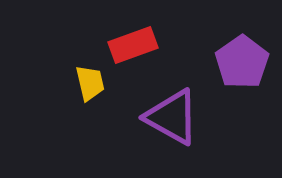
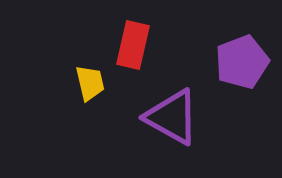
red rectangle: rotated 57 degrees counterclockwise
purple pentagon: rotated 14 degrees clockwise
